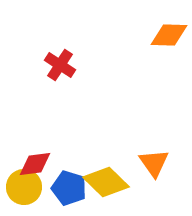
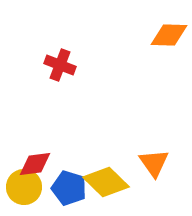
red cross: rotated 12 degrees counterclockwise
